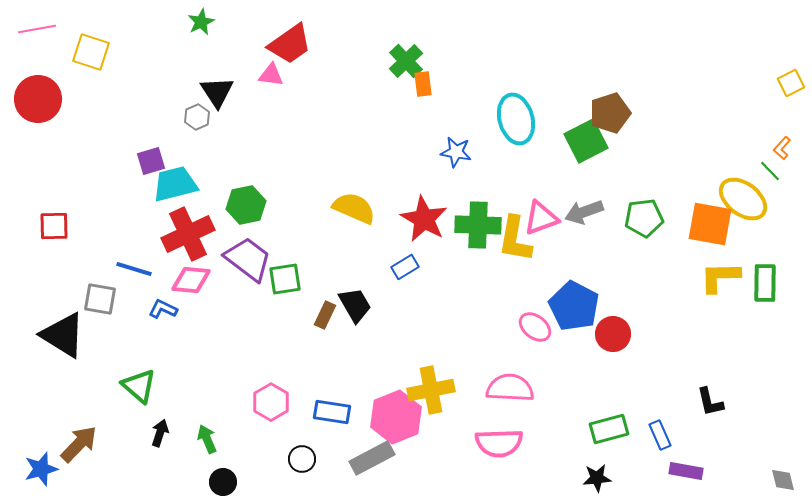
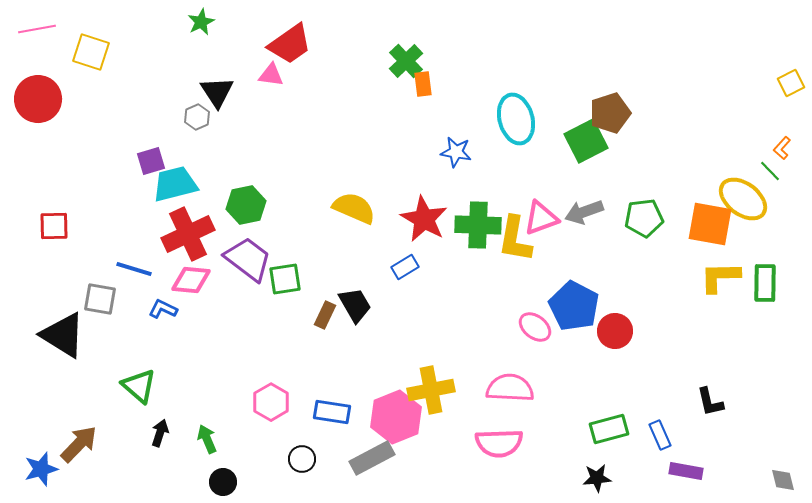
red circle at (613, 334): moved 2 px right, 3 px up
